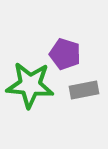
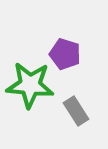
gray rectangle: moved 8 px left, 21 px down; rotated 68 degrees clockwise
